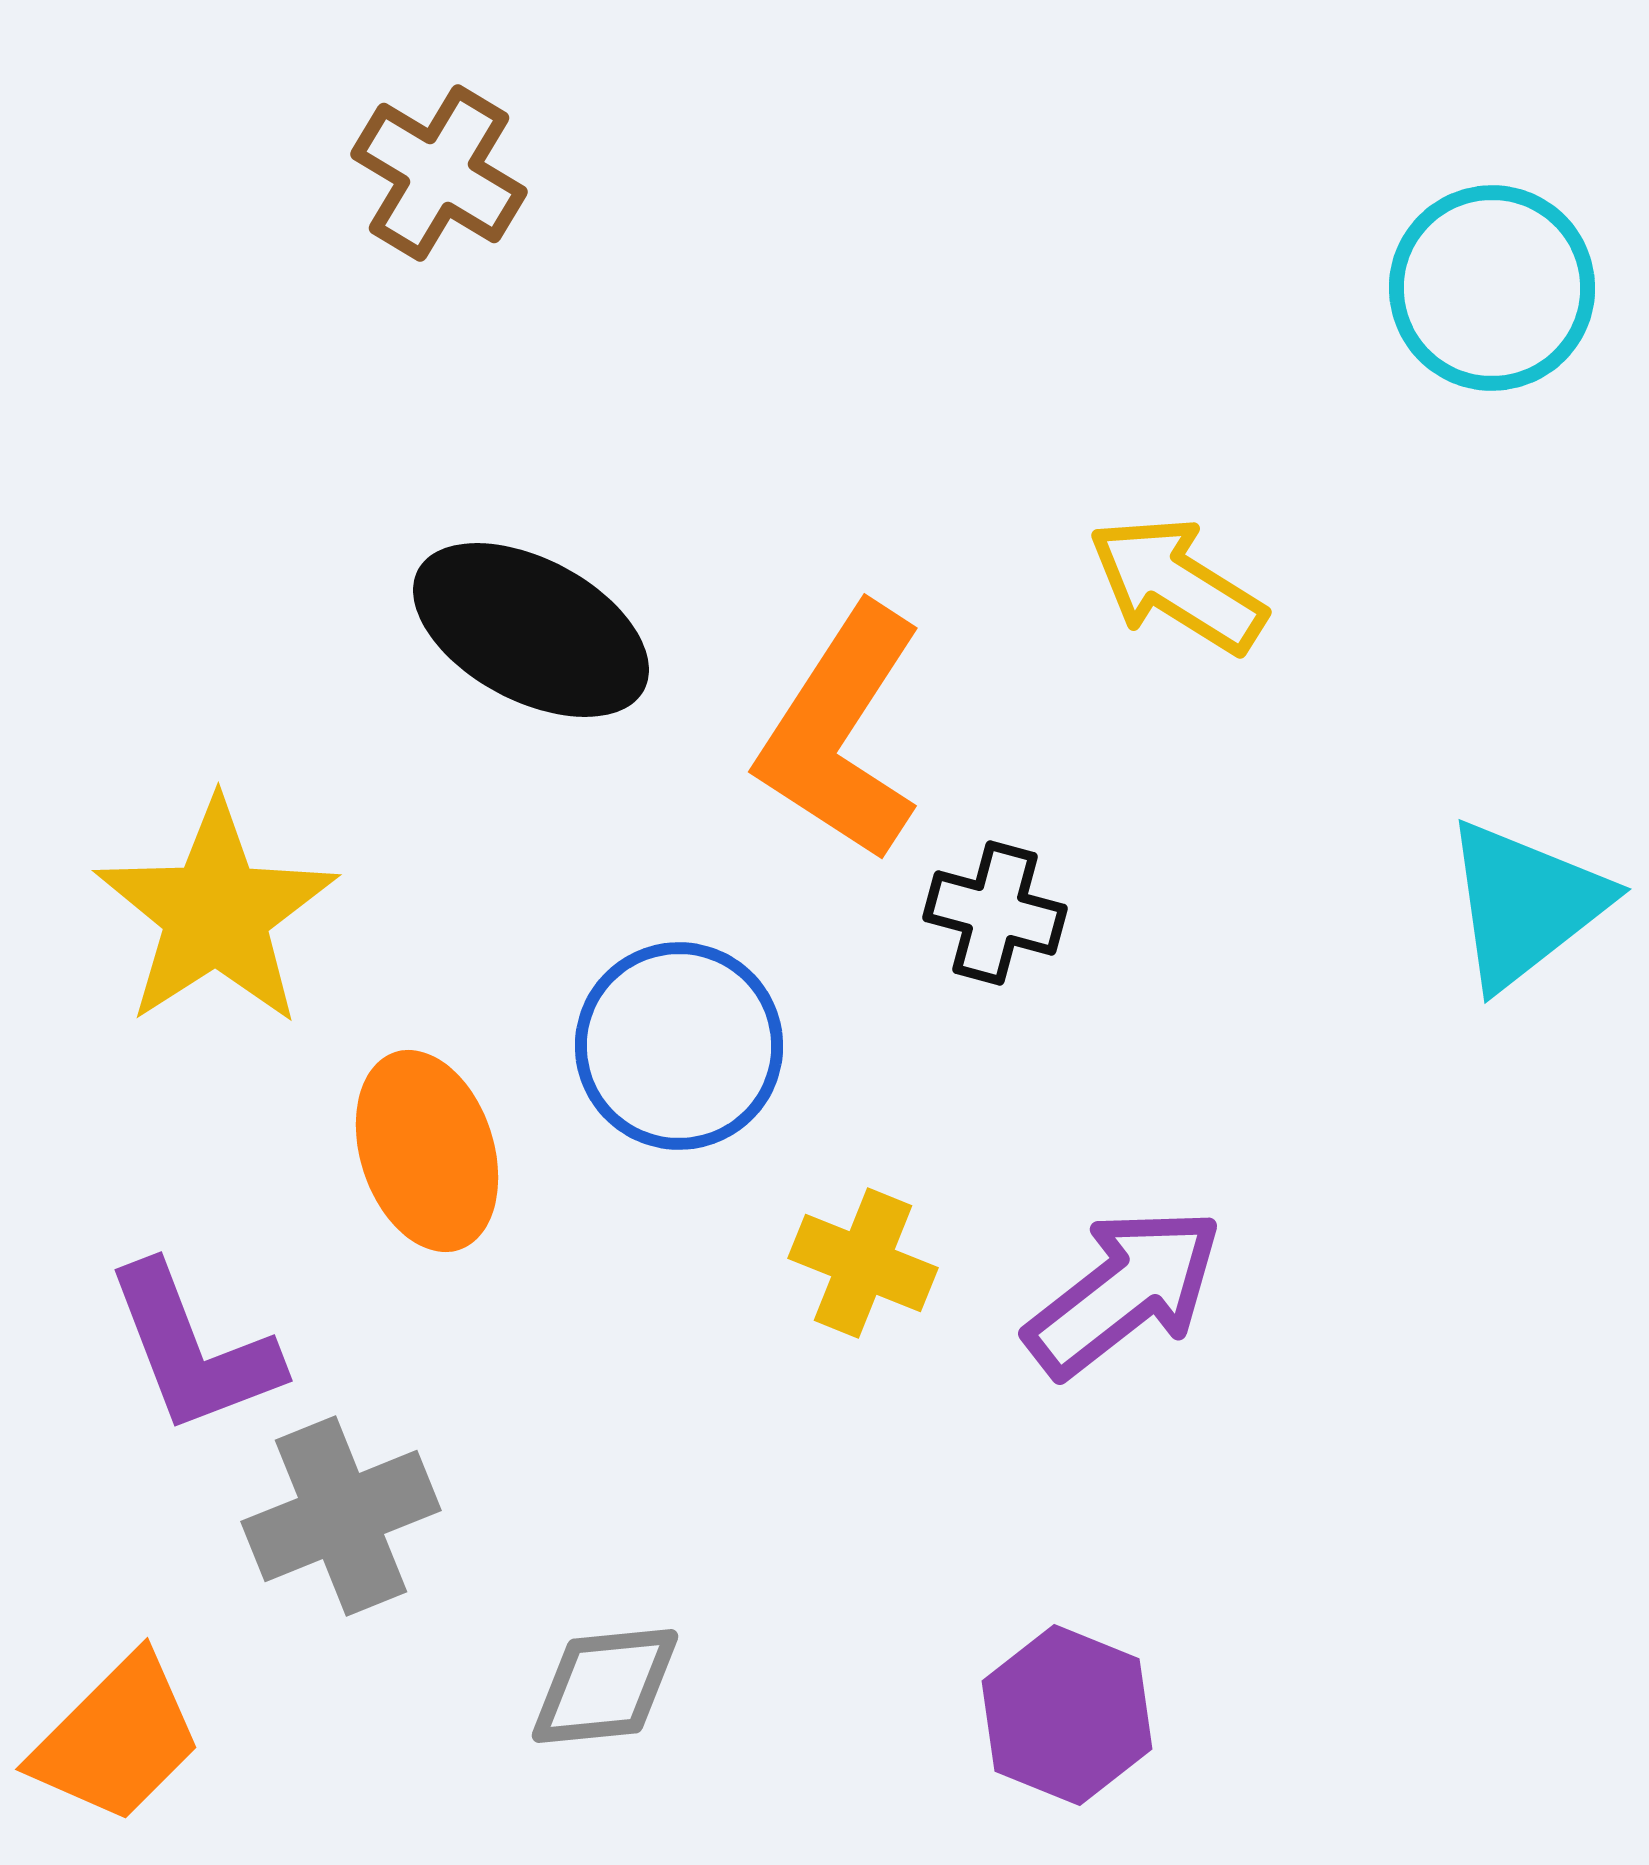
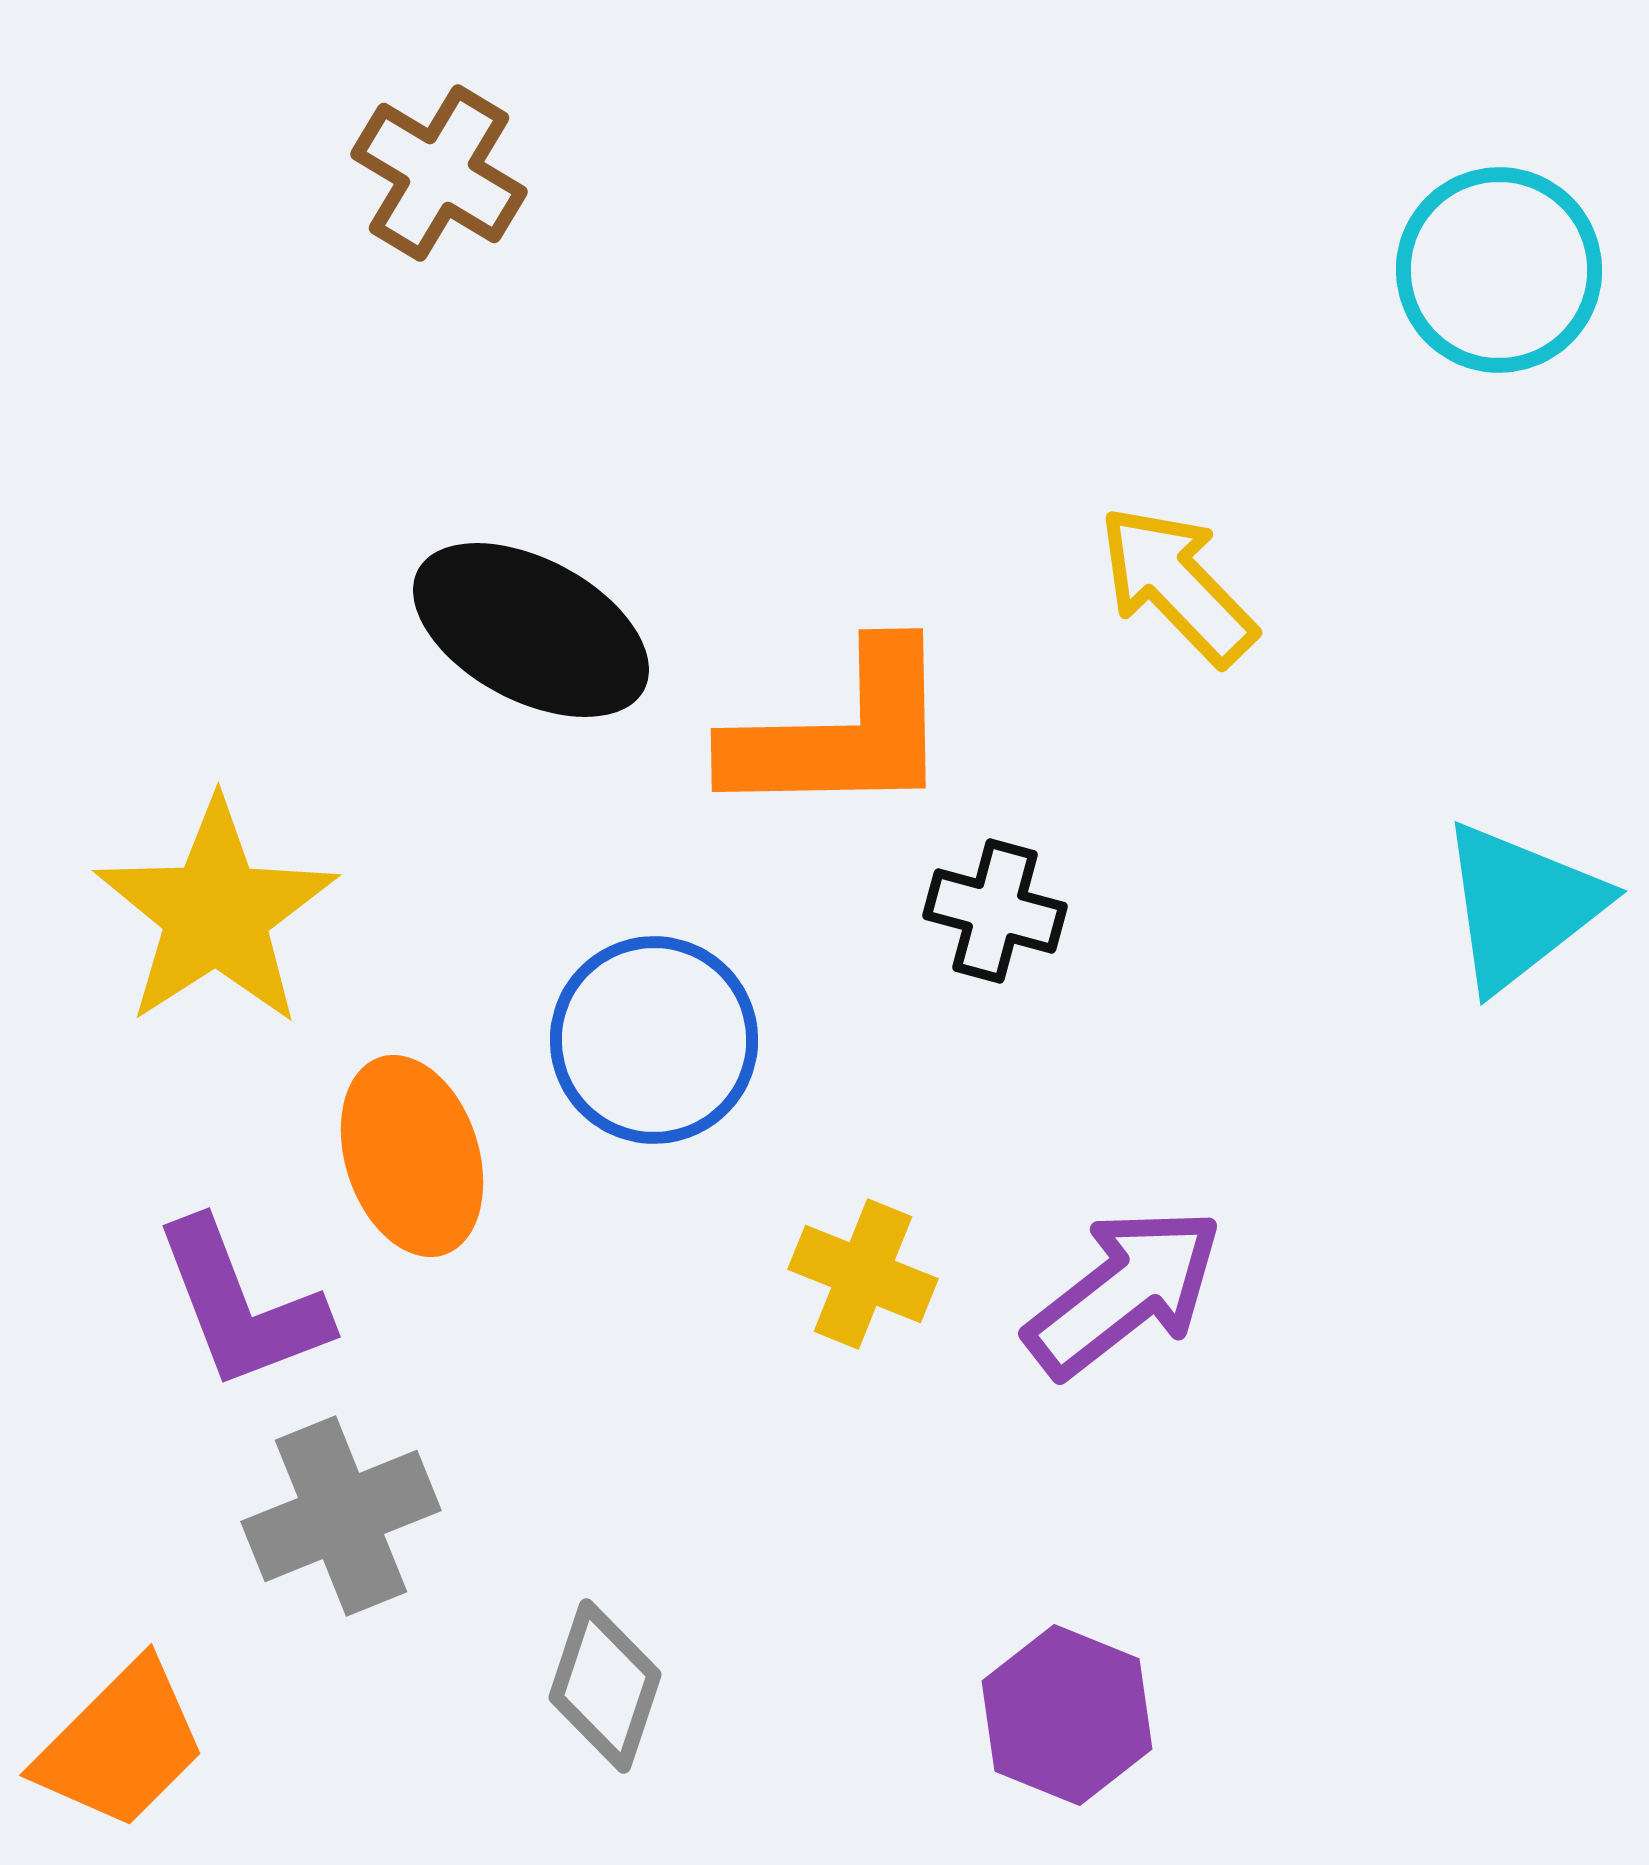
cyan circle: moved 7 px right, 18 px up
yellow arrow: rotated 14 degrees clockwise
orange L-shape: rotated 124 degrees counterclockwise
cyan triangle: moved 4 px left, 2 px down
black cross: moved 2 px up
blue circle: moved 25 px left, 6 px up
orange ellipse: moved 15 px left, 5 px down
yellow cross: moved 11 px down
purple L-shape: moved 48 px right, 44 px up
gray diamond: rotated 66 degrees counterclockwise
orange trapezoid: moved 4 px right, 6 px down
